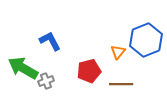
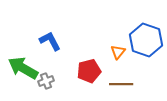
blue hexagon: rotated 20 degrees counterclockwise
